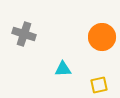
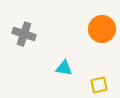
orange circle: moved 8 px up
cyan triangle: moved 1 px right, 1 px up; rotated 12 degrees clockwise
